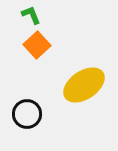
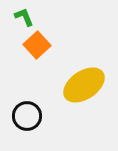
green L-shape: moved 7 px left, 2 px down
black circle: moved 2 px down
